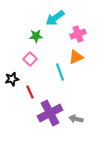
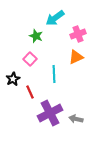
green star: rotated 24 degrees clockwise
cyan line: moved 6 px left, 2 px down; rotated 18 degrees clockwise
black star: moved 1 px right; rotated 16 degrees counterclockwise
